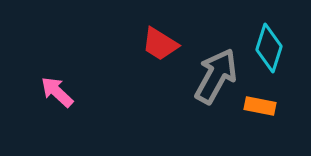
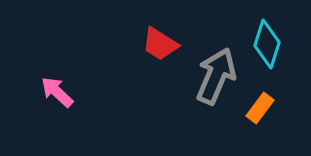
cyan diamond: moved 2 px left, 4 px up
gray arrow: rotated 6 degrees counterclockwise
orange rectangle: moved 2 px down; rotated 64 degrees counterclockwise
